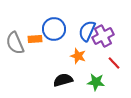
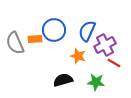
blue circle: moved 1 px down
purple cross: moved 2 px right, 9 px down
red line: rotated 16 degrees counterclockwise
